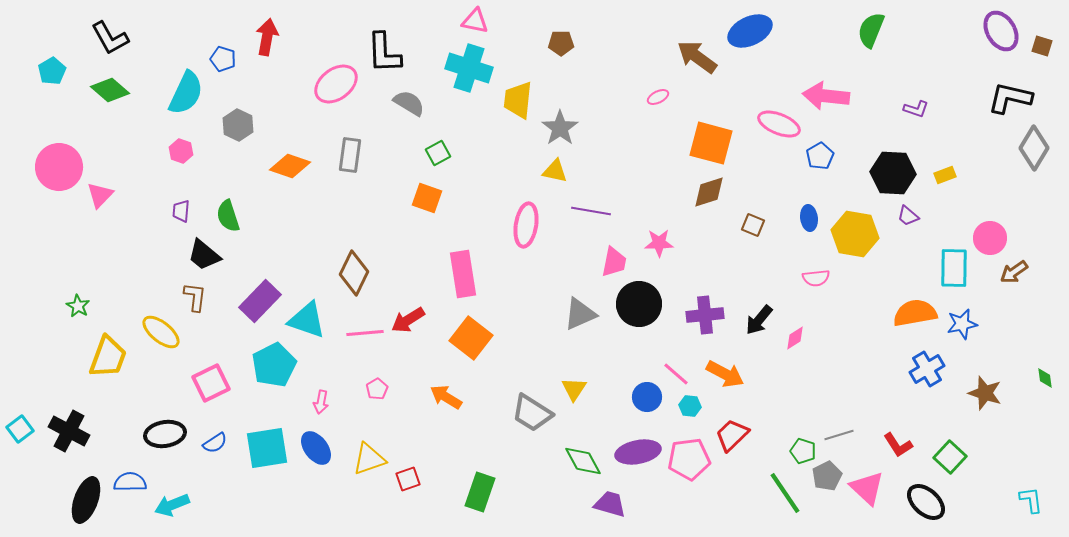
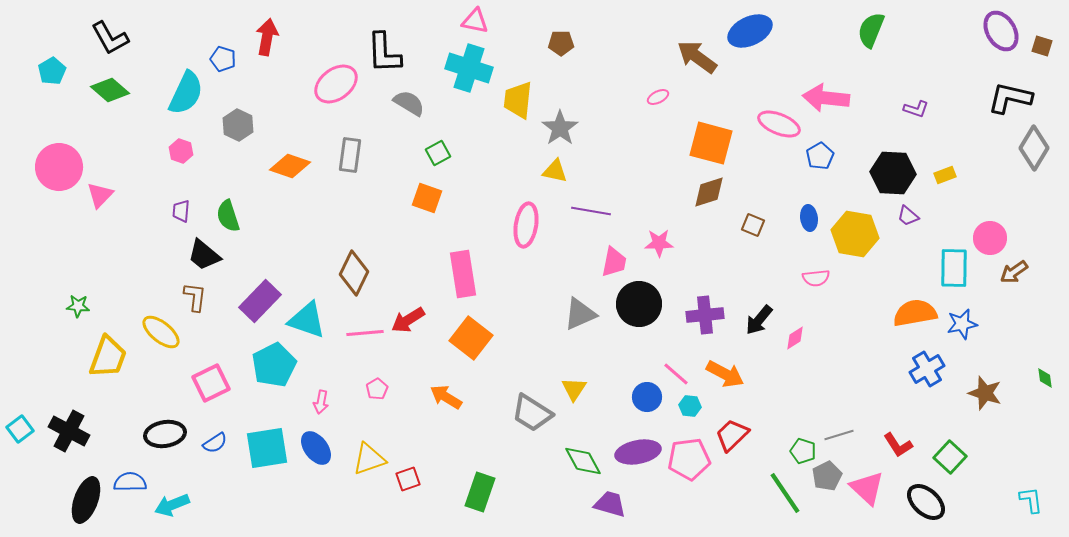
pink arrow at (826, 96): moved 2 px down
green star at (78, 306): rotated 25 degrees counterclockwise
